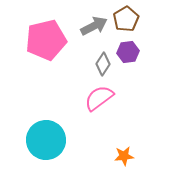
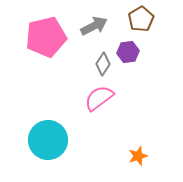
brown pentagon: moved 15 px right
pink pentagon: moved 3 px up
cyan circle: moved 2 px right
orange star: moved 14 px right; rotated 12 degrees counterclockwise
